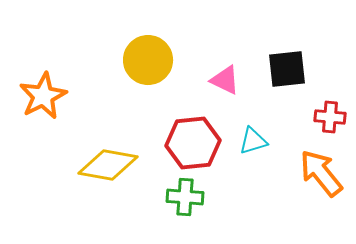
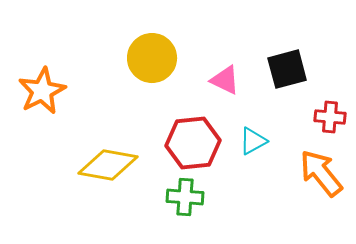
yellow circle: moved 4 px right, 2 px up
black square: rotated 9 degrees counterclockwise
orange star: moved 1 px left, 5 px up
cyan triangle: rotated 12 degrees counterclockwise
